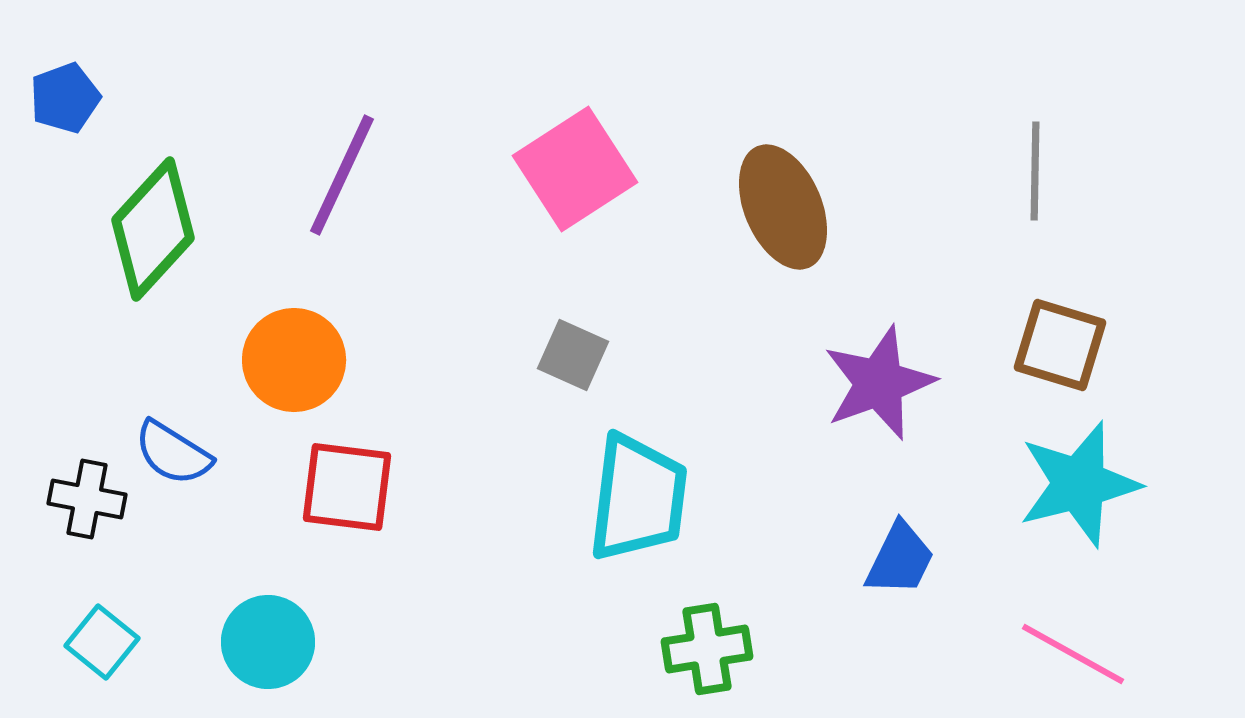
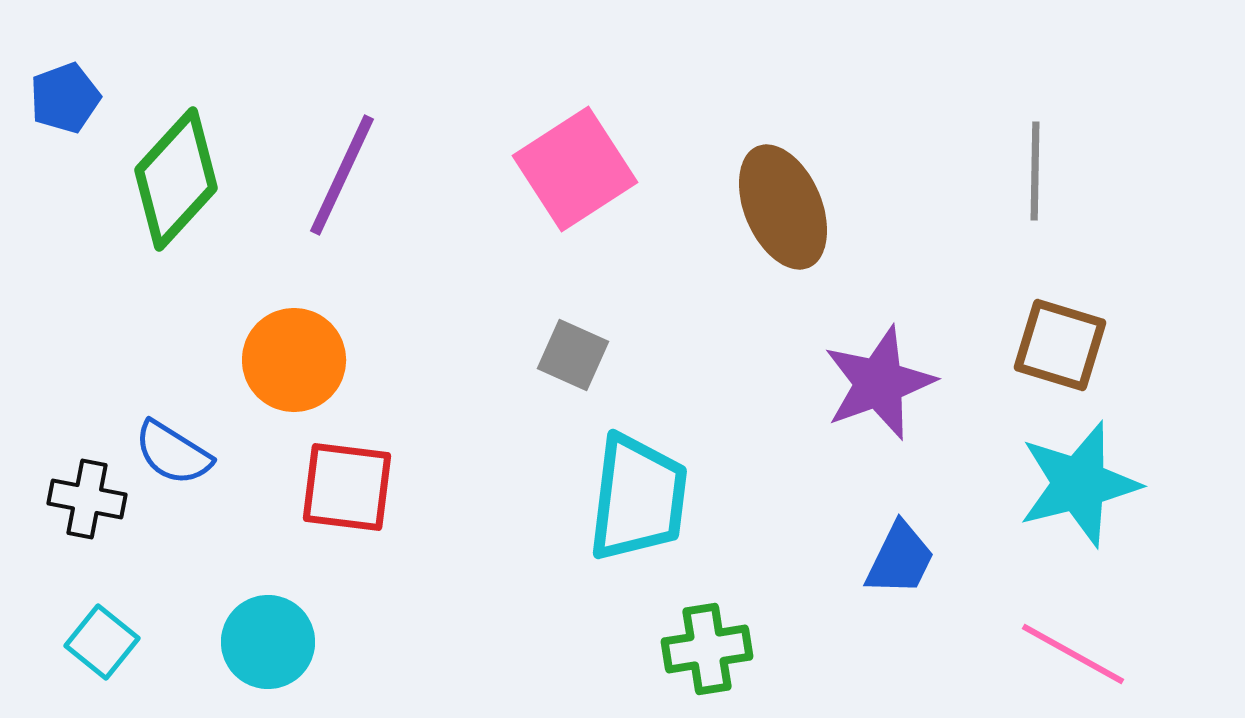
green diamond: moved 23 px right, 50 px up
